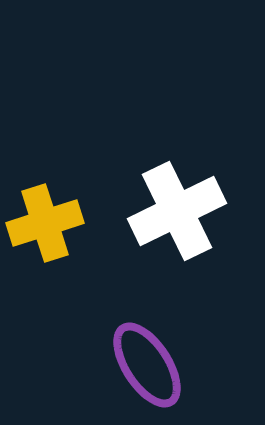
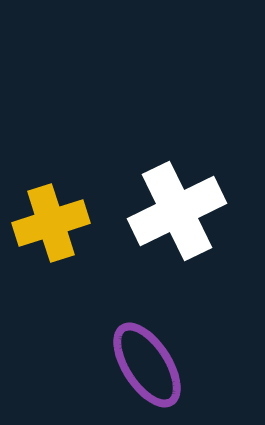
yellow cross: moved 6 px right
